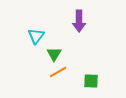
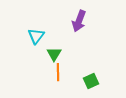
purple arrow: rotated 20 degrees clockwise
orange line: rotated 60 degrees counterclockwise
green square: rotated 28 degrees counterclockwise
